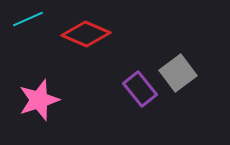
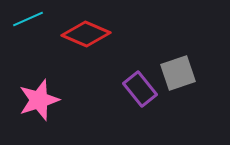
gray square: rotated 18 degrees clockwise
